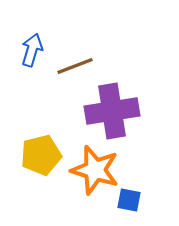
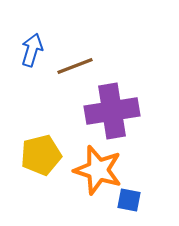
orange star: moved 3 px right
